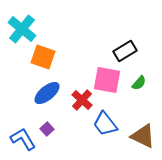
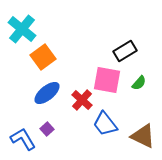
orange square: rotated 35 degrees clockwise
